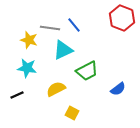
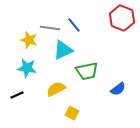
green trapezoid: rotated 15 degrees clockwise
